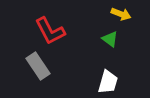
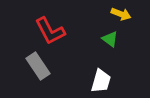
white trapezoid: moved 7 px left, 1 px up
